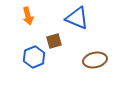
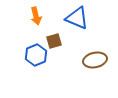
orange arrow: moved 8 px right
blue hexagon: moved 2 px right, 2 px up
